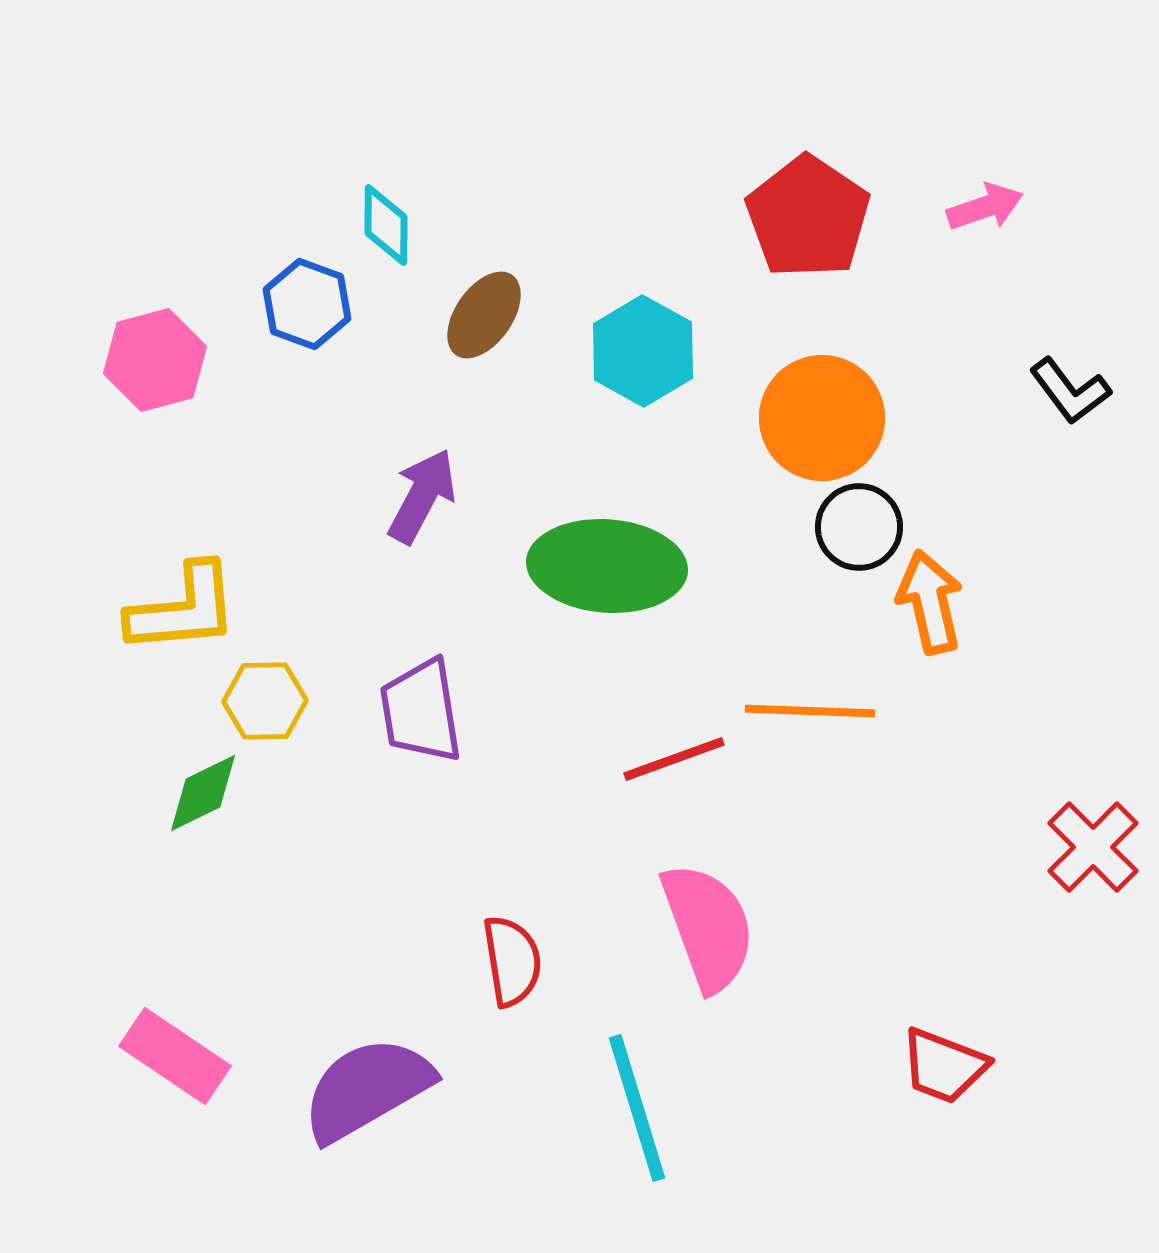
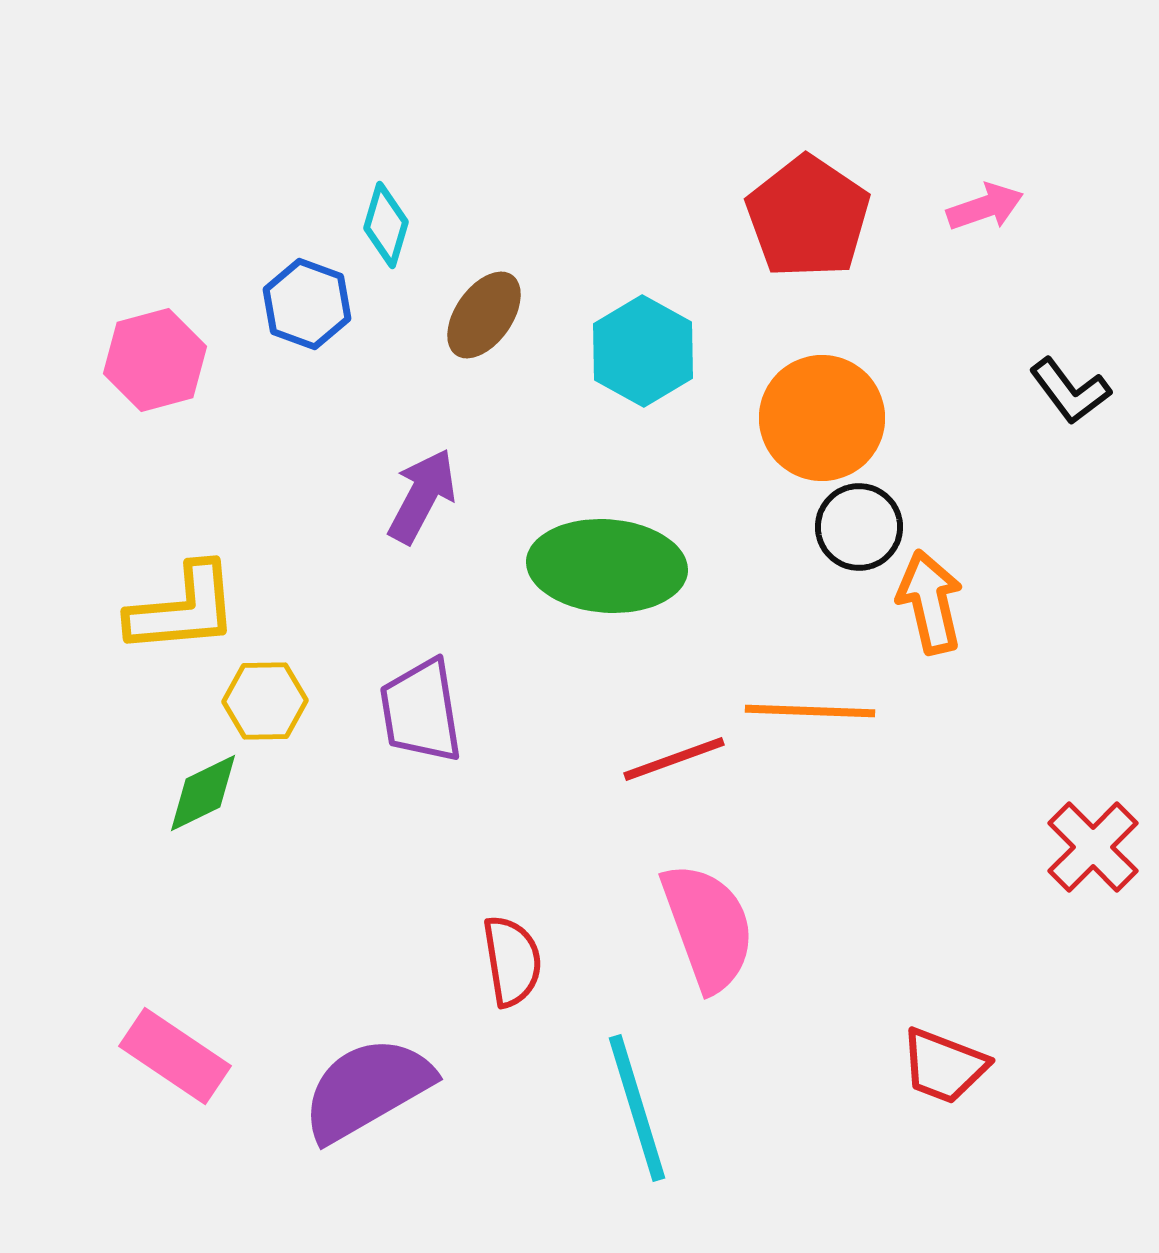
cyan diamond: rotated 16 degrees clockwise
